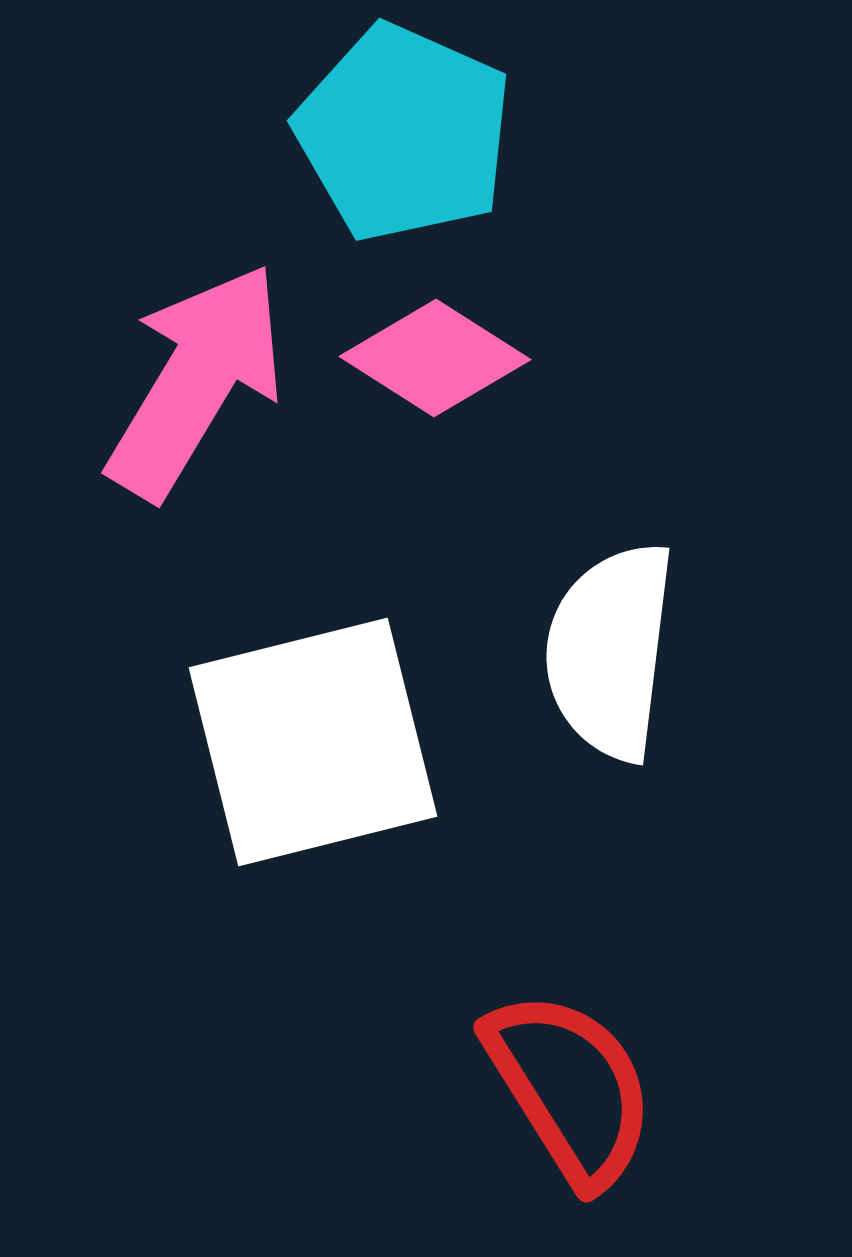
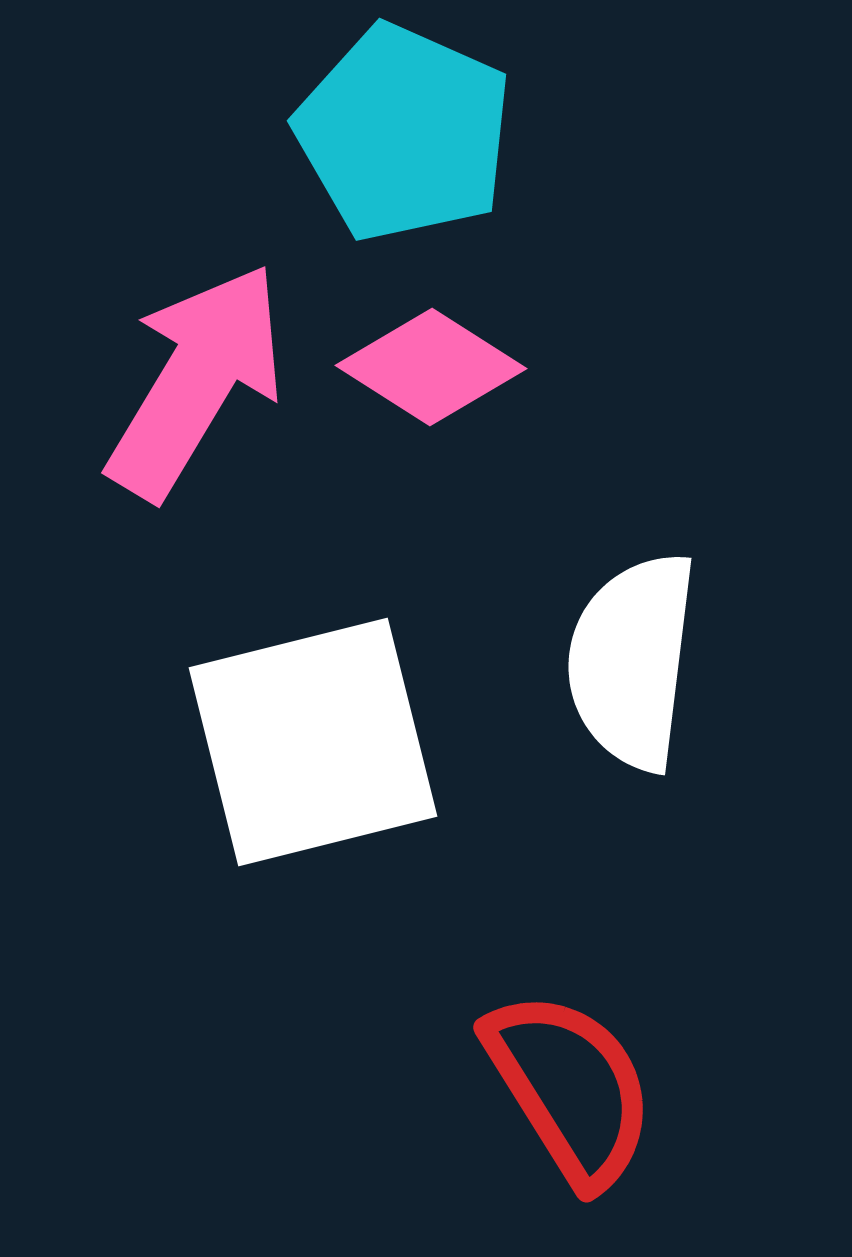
pink diamond: moved 4 px left, 9 px down
white semicircle: moved 22 px right, 10 px down
